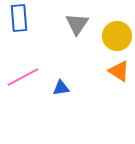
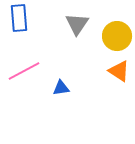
pink line: moved 1 px right, 6 px up
